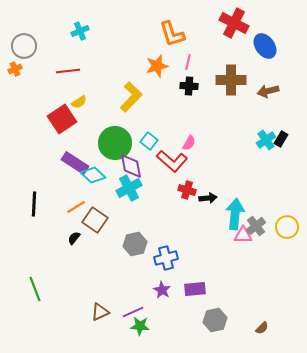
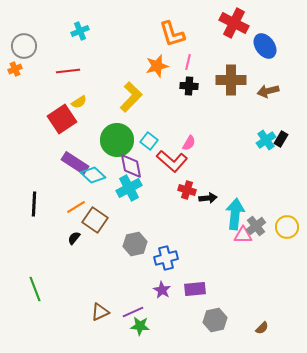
green circle at (115, 143): moved 2 px right, 3 px up
